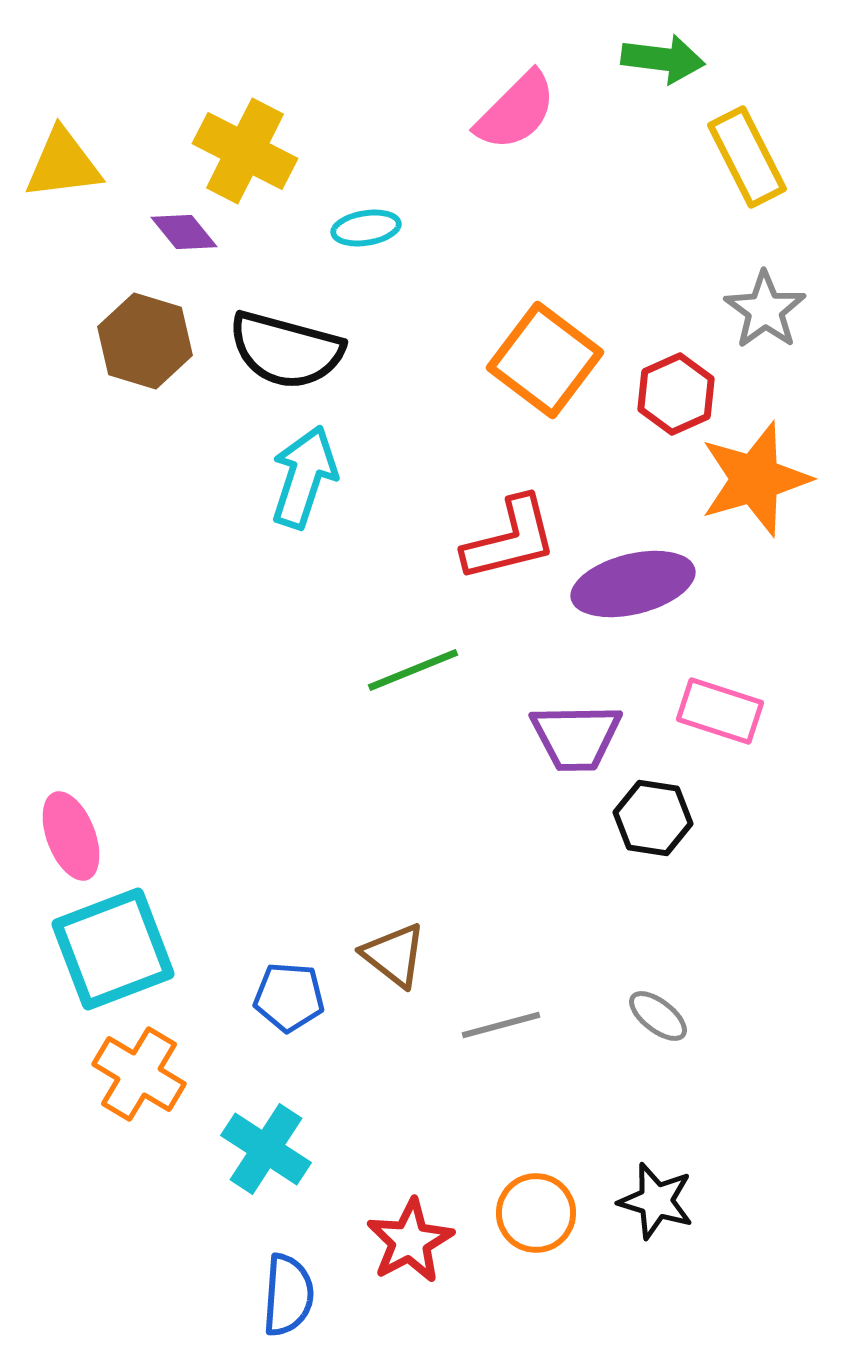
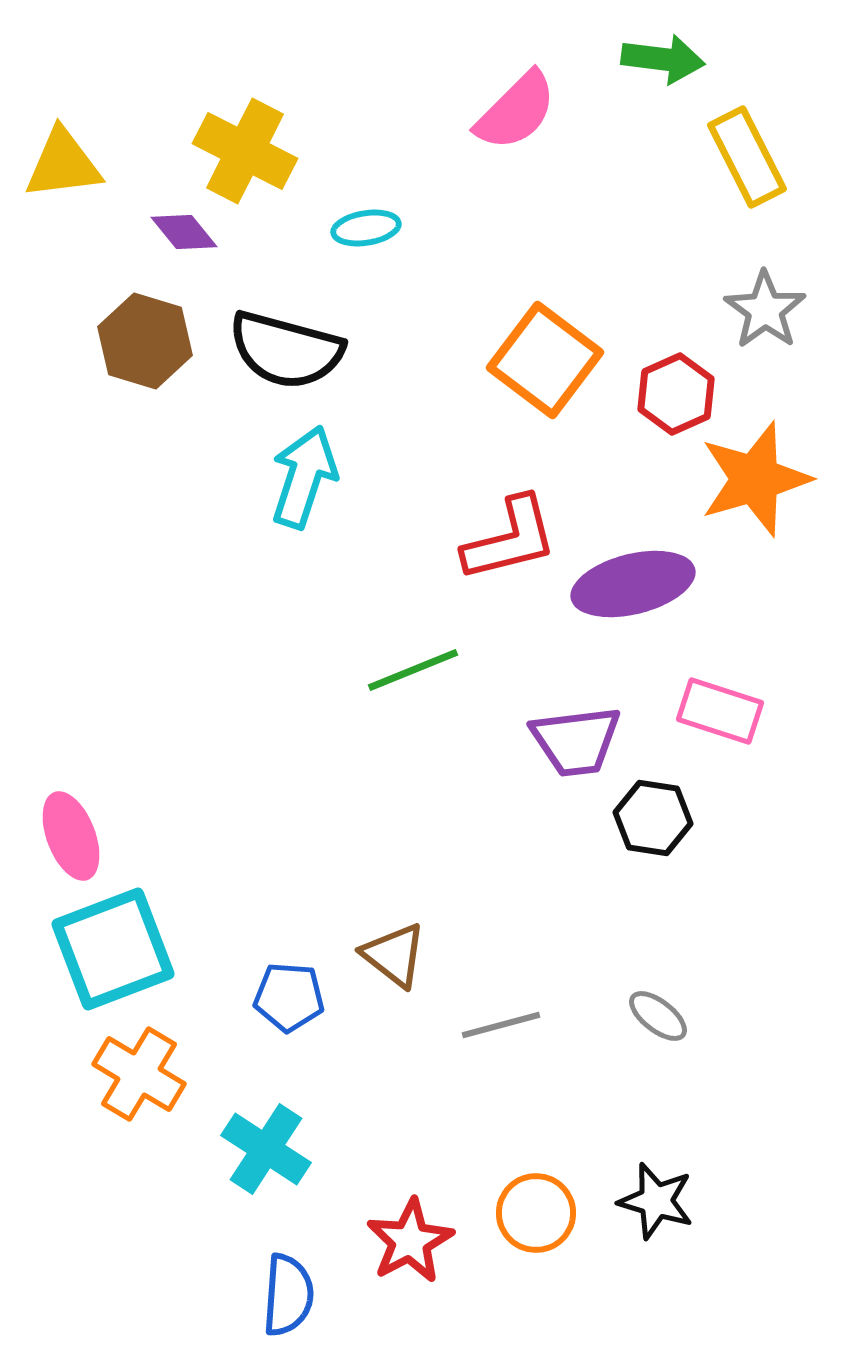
purple trapezoid: moved 4 px down; rotated 6 degrees counterclockwise
